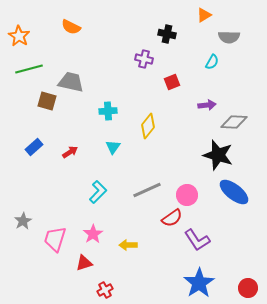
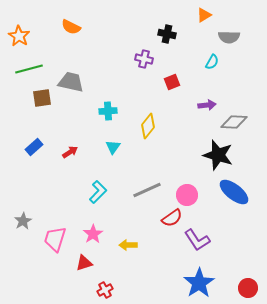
brown square: moved 5 px left, 3 px up; rotated 24 degrees counterclockwise
